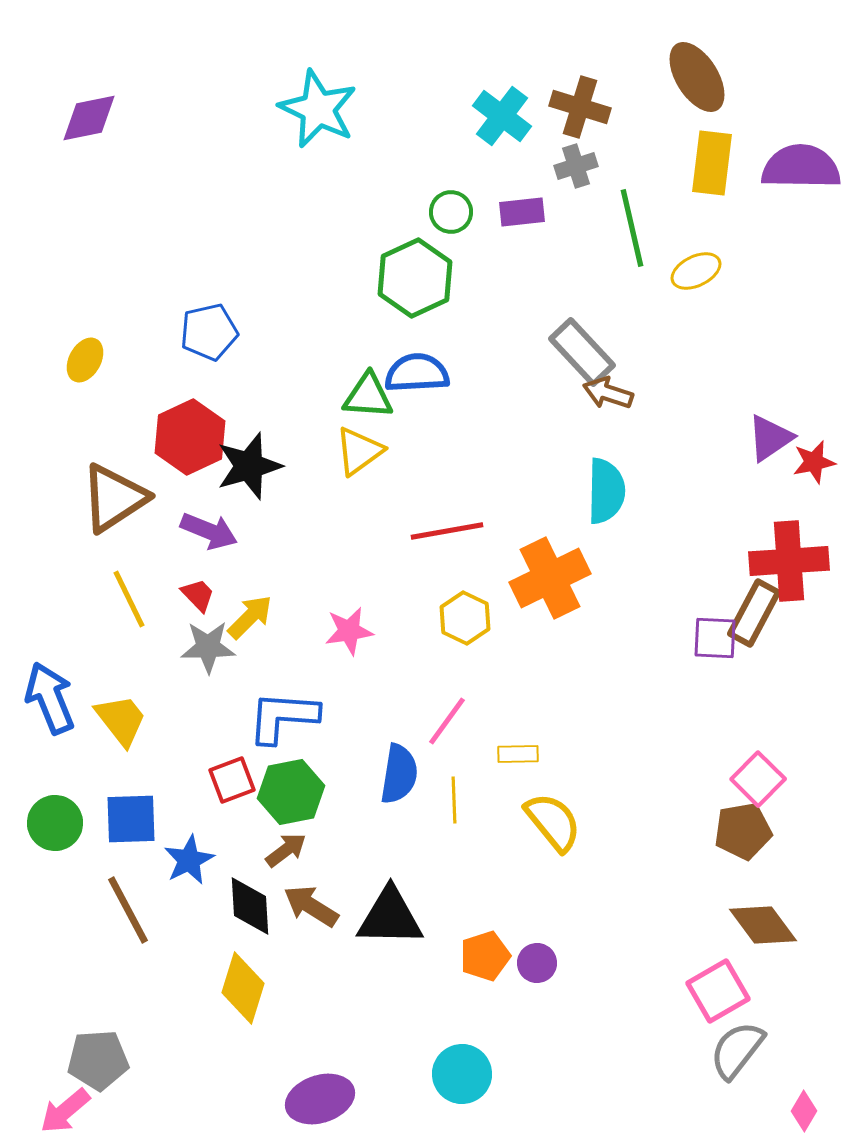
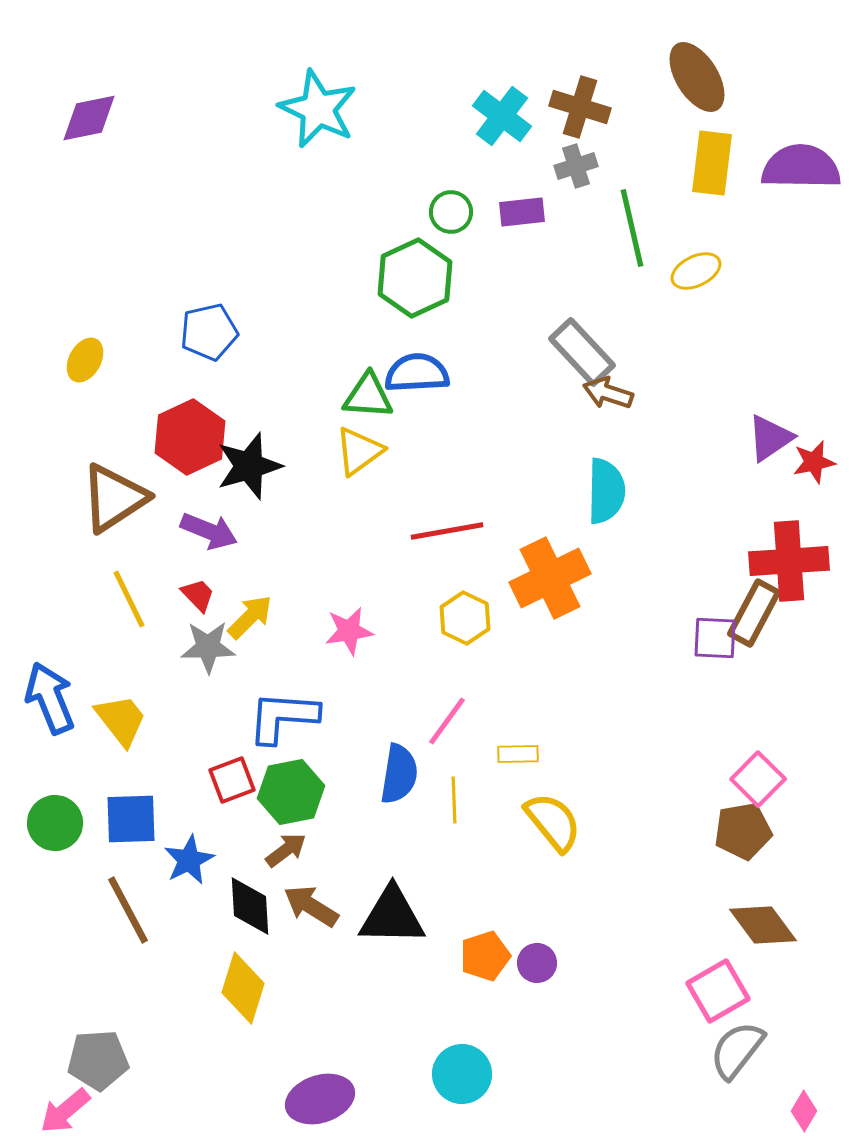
black triangle at (390, 917): moved 2 px right, 1 px up
